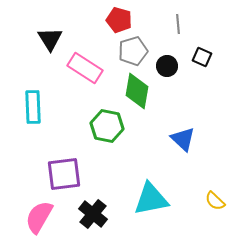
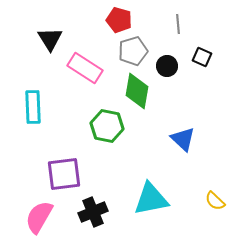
black cross: moved 2 px up; rotated 28 degrees clockwise
